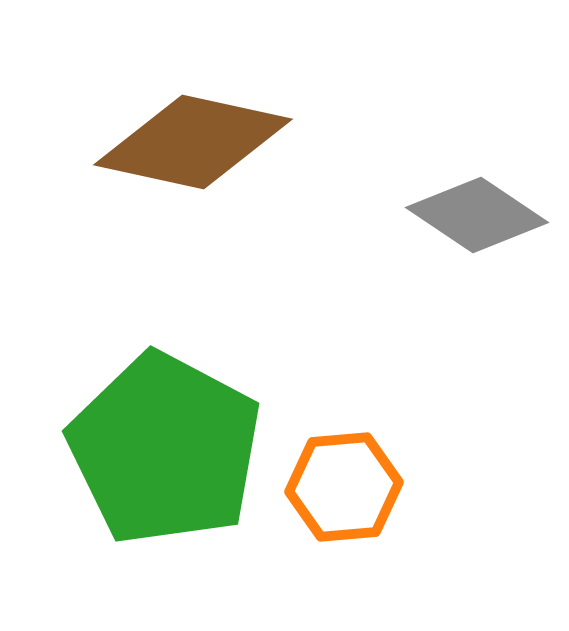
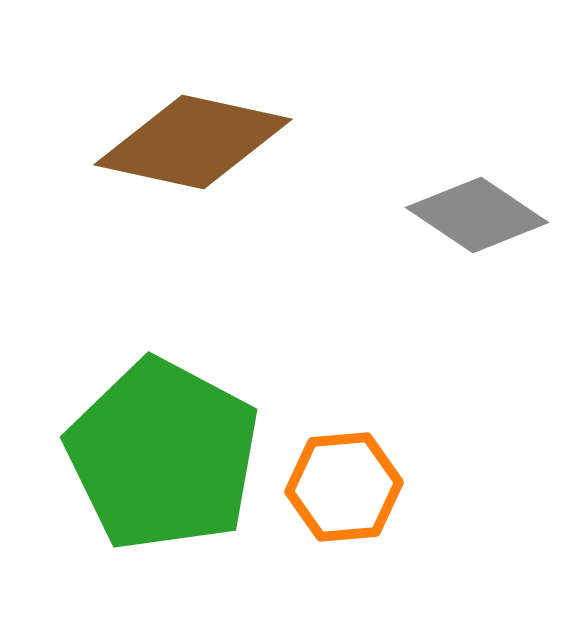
green pentagon: moved 2 px left, 6 px down
